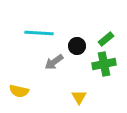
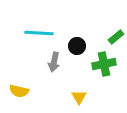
green rectangle: moved 10 px right, 2 px up
gray arrow: rotated 42 degrees counterclockwise
